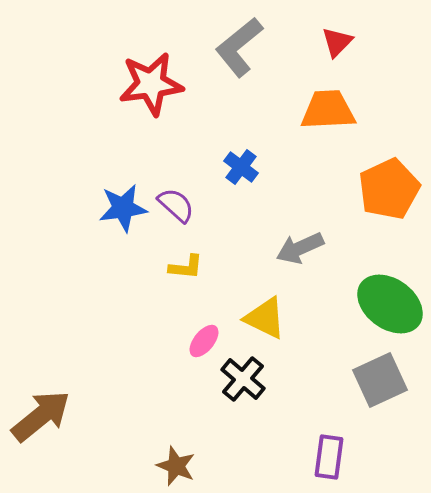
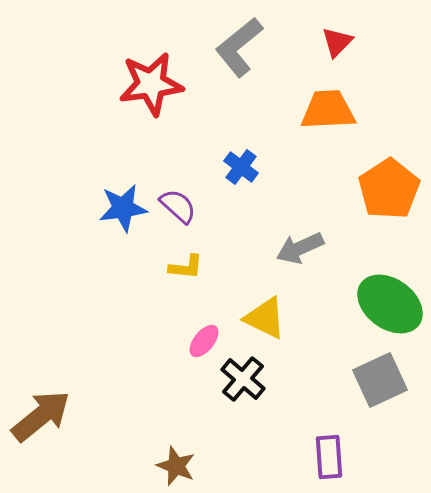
orange pentagon: rotated 8 degrees counterclockwise
purple semicircle: moved 2 px right, 1 px down
purple rectangle: rotated 12 degrees counterclockwise
